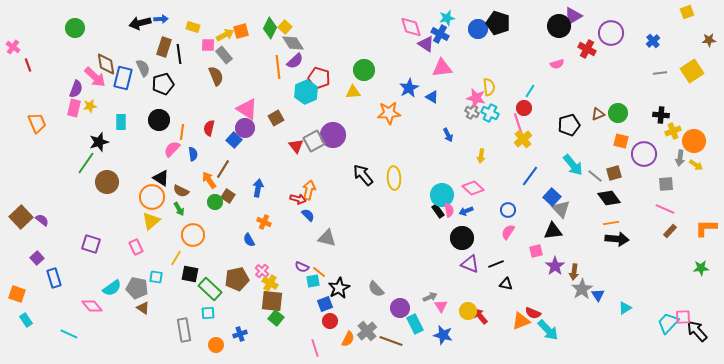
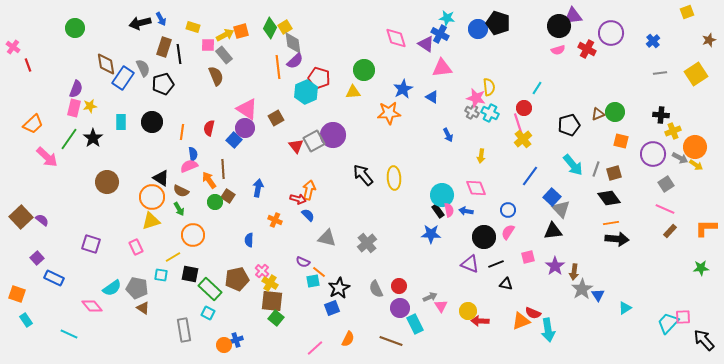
purple triangle at (573, 16): rotated 24 degrees clockwise
cyan star at (447, 18): rotated 21 degrees clockwise
blue arrow at (161, 19): rotated 64 degrees clockwise
yellow square at (285, 27): rotated 16 degrees clockwise
pink diamond at (411, 27): moved 15 px left, 11 px down
brown star at (709, 40): rotated 16 degrees counterclockwise
gray diamond at (293, 43): rotated 25 degrees clockwise
pink semicircle at (557, 64): moved 1 px right, 14 px up
yellow square at (692, 71): moved 4 px right, 3 px down
pink arrow at (95, 77): moved 48 px left, 80 px down
blue rectangle at (123, 78): rotated 20 degrees clockwise
blue star at (409, 88): moved 6 px left, 1 px down
cyan line at (530, 91): moved 7 px right, 3 px up
green circle at (618, 113): moved 3 px left, 1 px up
black circle at (159, 120): moved 7 px left, 2 px down
orange trapezoid at (37, 123): moved 4 px left, 1 px down; rotated 70 degrees clockwise
orange circle at (694, 141): moved 1 px right, 6 px down
black star at (99, 142): moved 6 px left, 4 px up; rotated 18 degrees counterclockwise
pink semicircle at (172, 149): moved 17 px right, 17 px down; rotated 24 degrees clockwise
purple circle at (644, 154): moved 9 px right
gray arrow at (680, 158): rotated 70 degrees counterclockwise
green line at (86, 163): moved 17 px left, 24 px up
brown line at (223, 169): rotated 36 degrees counterclockwise
gray line at (595, 176): moved 1 px right, 7 px up; rotated 70 degrees clockwise
gray square at (666, 184): rotated 28 degrees counterclockwise
pink diamond at (473, 188): moved 3 px right; rotated 25 degrees clockwise
blue arrow at (466, 211): rotated 32 degrees clockwise
yellow triangle at (151, 221): rotated 24 degrees clockwise
orange cross at (264, 222): moved 11 px right, 2 px up
black circle at (462, 238): moved 22 px right, 1 px up
blue semicircle at (249, 240): rotated 32 degrees clockwise
pink square at (536, 251): moved 8 px left, 6 px down
yellow line at (176, 258): moved 3 px left, 1 px up; rotated 28 degrees clockwise
purple semicircle at (302, 267): moved 1 px right, 5 px up
cyan square at (156, 277): moved 5 px right, 2 px up
blue rectangle at (54, 278): rotated 48 degrees counterclockwise
gray semicircle at (376, 289): rotated 18 degrees clockwise
blue square at (325, 304): moved 7 px right, 4 px down
cyan square at (208, 313): rotated 32 degrees clockwise
red arrow at (480, 316): moved 5 px down; rotated 48 degrees counterclockwise
red circle at (330, 321): moved 69 px right, 35 px up
cyan arrow at (548, 330): rotated 35 degrees clockwise
gray cross at (367, 331): moved 88 px up
black arrow at (697, 331): moved 7 px right, 9 px down
blue cross at (240, 334): moved 4 px left, 6 px down
blue star at (443, 335): moved 12 px left, 101 px up; rotated 12 degrees counterclockwise
orange circle at (216, 345): moved 8 px right
pink line at (315, 348): rotated 66 degrees clockwise
